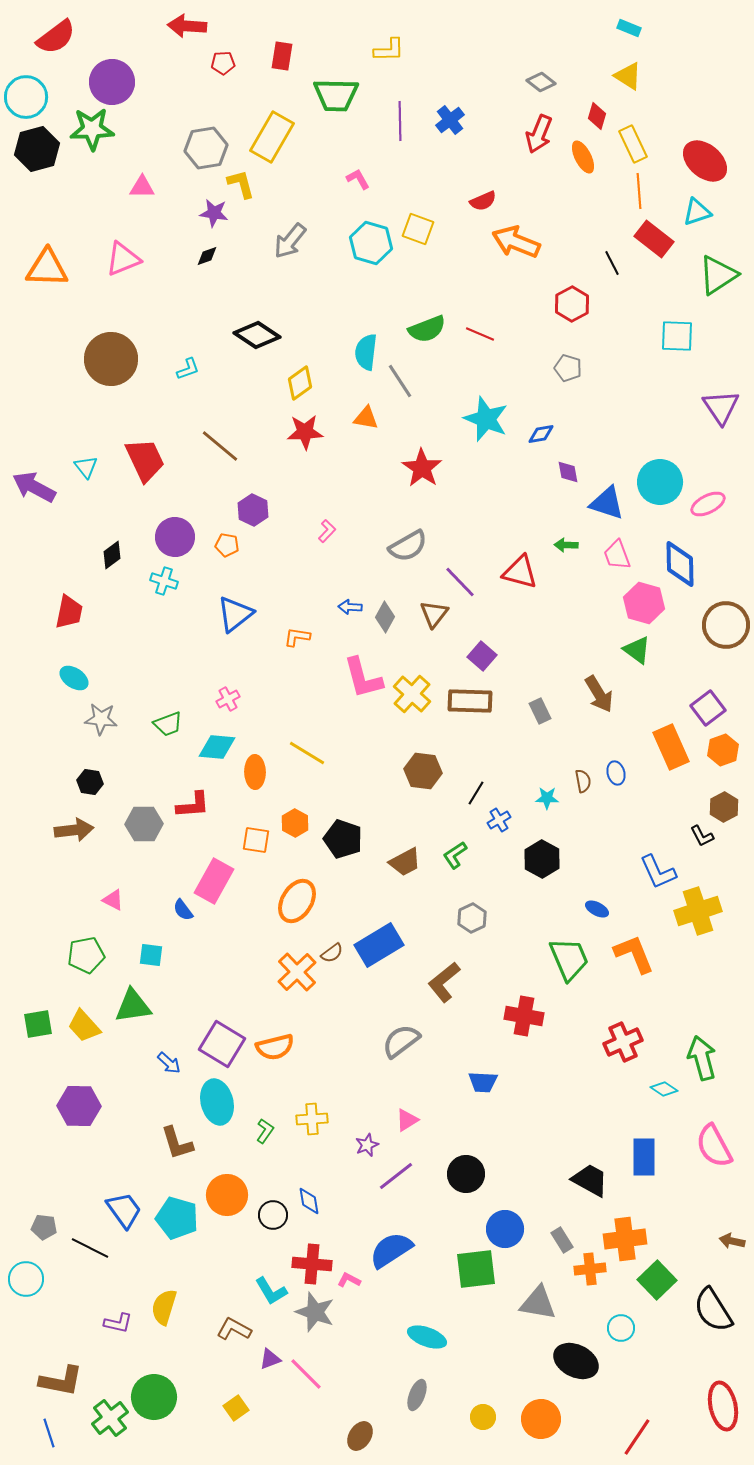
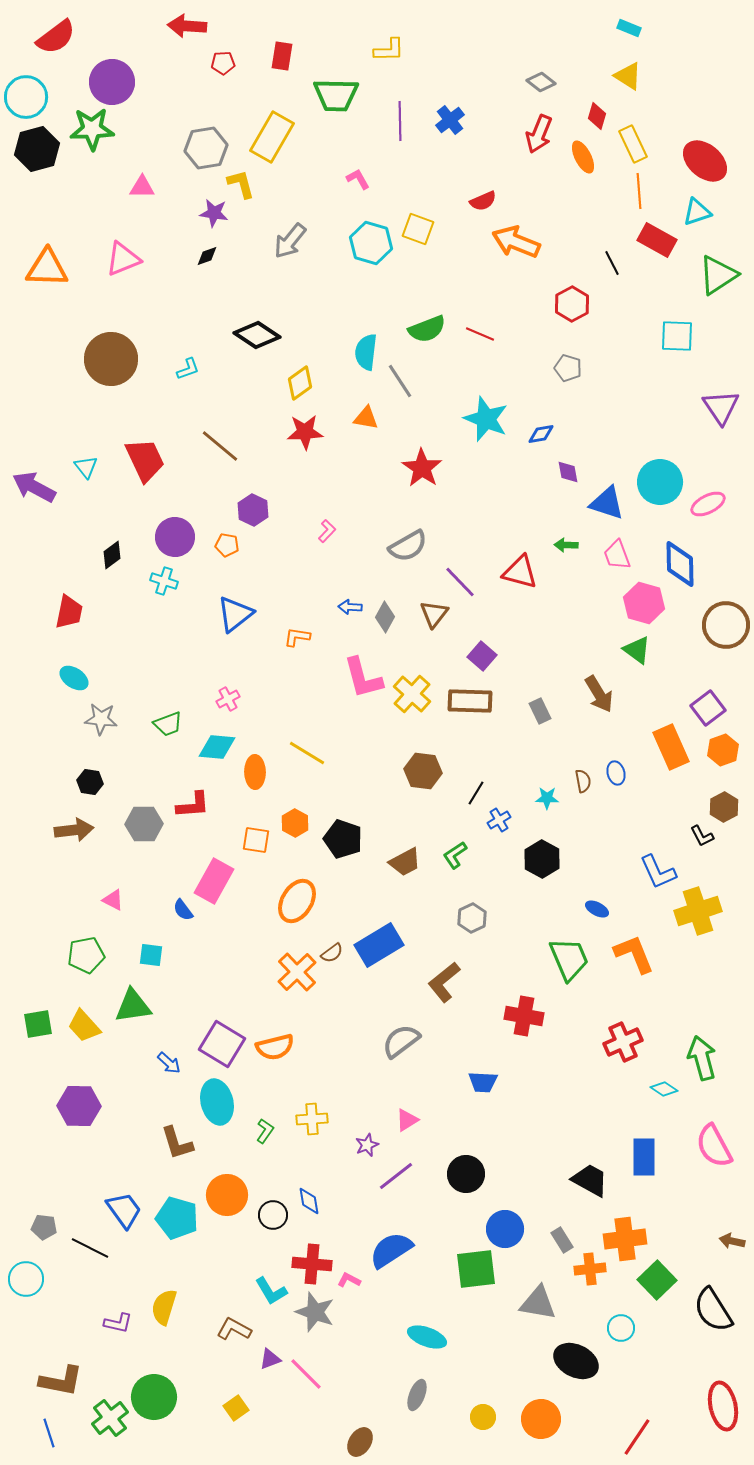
red rectangle at (654, 239): moved 3 px right, 1 px down; rotated 9 degrees counterclockwise
brown ellipse at (360, 1436): moved 6 px down
